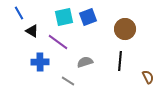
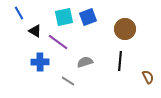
black triangle: moved 3 px right
